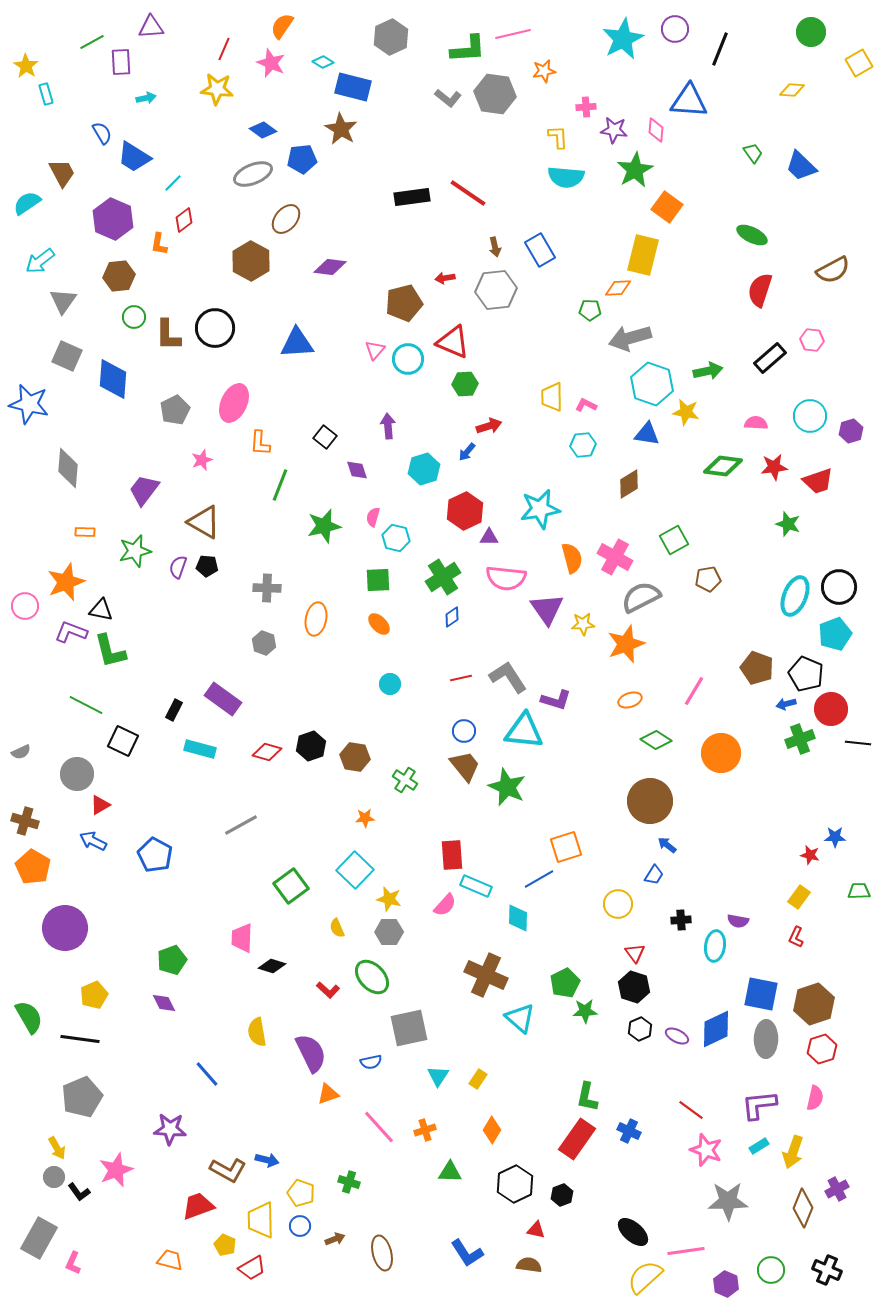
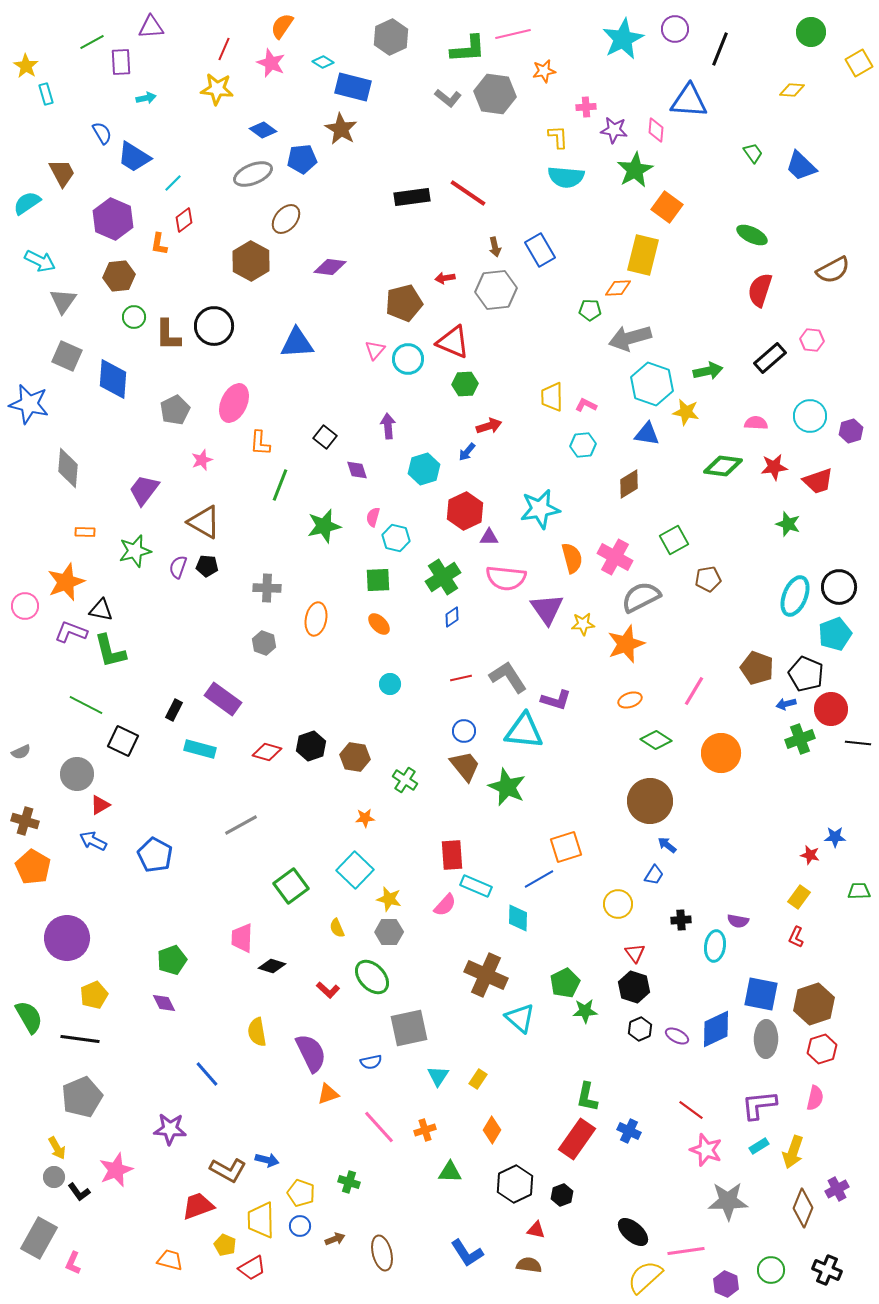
cyan arrow at (40, 261): rotated 116 degrees counterclockwise
black circle at (215, 328): moved 1 px left, 2 px up
purple circle at (65, 928): moved 2 px right, 10 px down
